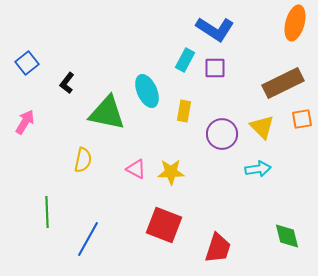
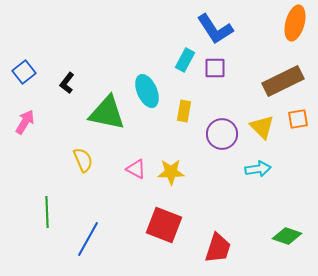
blue L-shape: rotated 24 degrees clockwise
blue square: moved 3 px left, 9 px down
brown rectangle: moved 2 px up
orange square: moved 4 px left
yellow semicircle: rotated 35 degrees counterclockwise
green diamond: rotated 56 degrees counterclockwise
